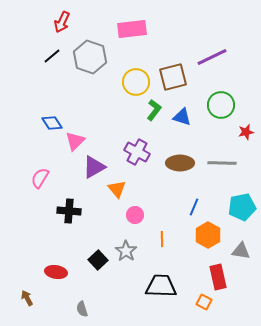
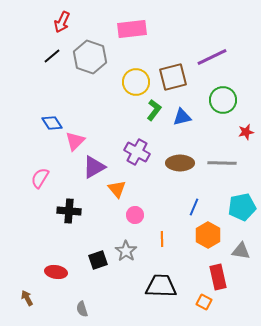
green circle: moved 2 px right, 5 px up
blue triangle: rotated 30 degrees counterclockwise
black square: rotated 24 degrees clockwise
